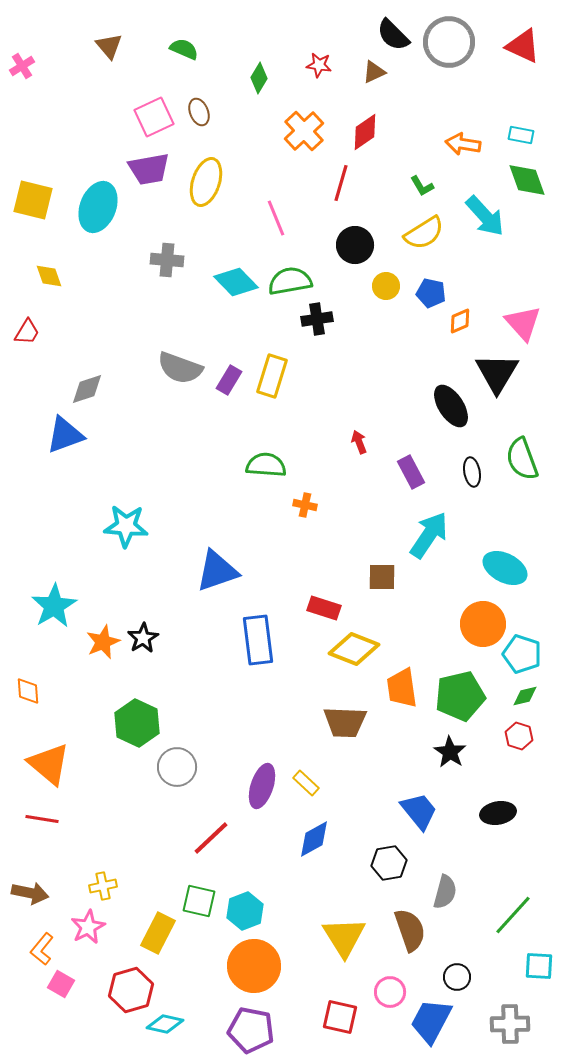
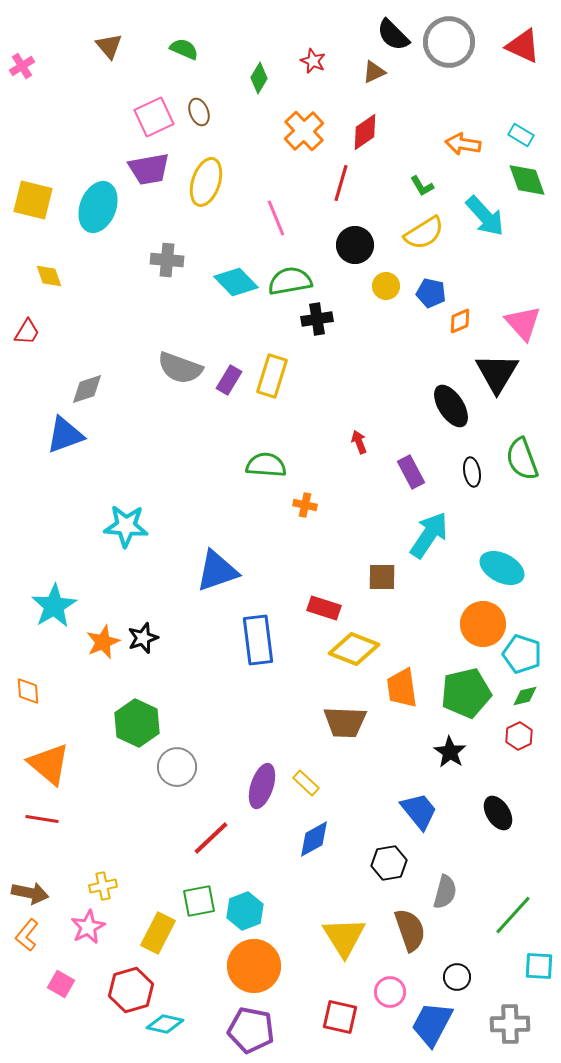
red star at (319, 65): moved 6 px left, 4 px up; rotated 15 degrees clockwise
cyan rectangle at (521, 135): rotated 20 degrees clockwise
cyan ellipse at (505, 568): moved 3 px left
black star at (143, 638): rotated 12 degrees clockwise
green pentagon at (460, 696): moved 6 px right, 3 px up
red hexagon at (519, 736): rotated 16 degrees clockwise
black ellipse at (498, 813): rotated 68 degrees clockwise
green square at (199, 901): rotated 24 degrees counterclockwise
orange L-shape at (42, 949): moved 15 px left, 14 px up
blue trapezoid at (431, 1021): moved 1 px right, 3 px down
